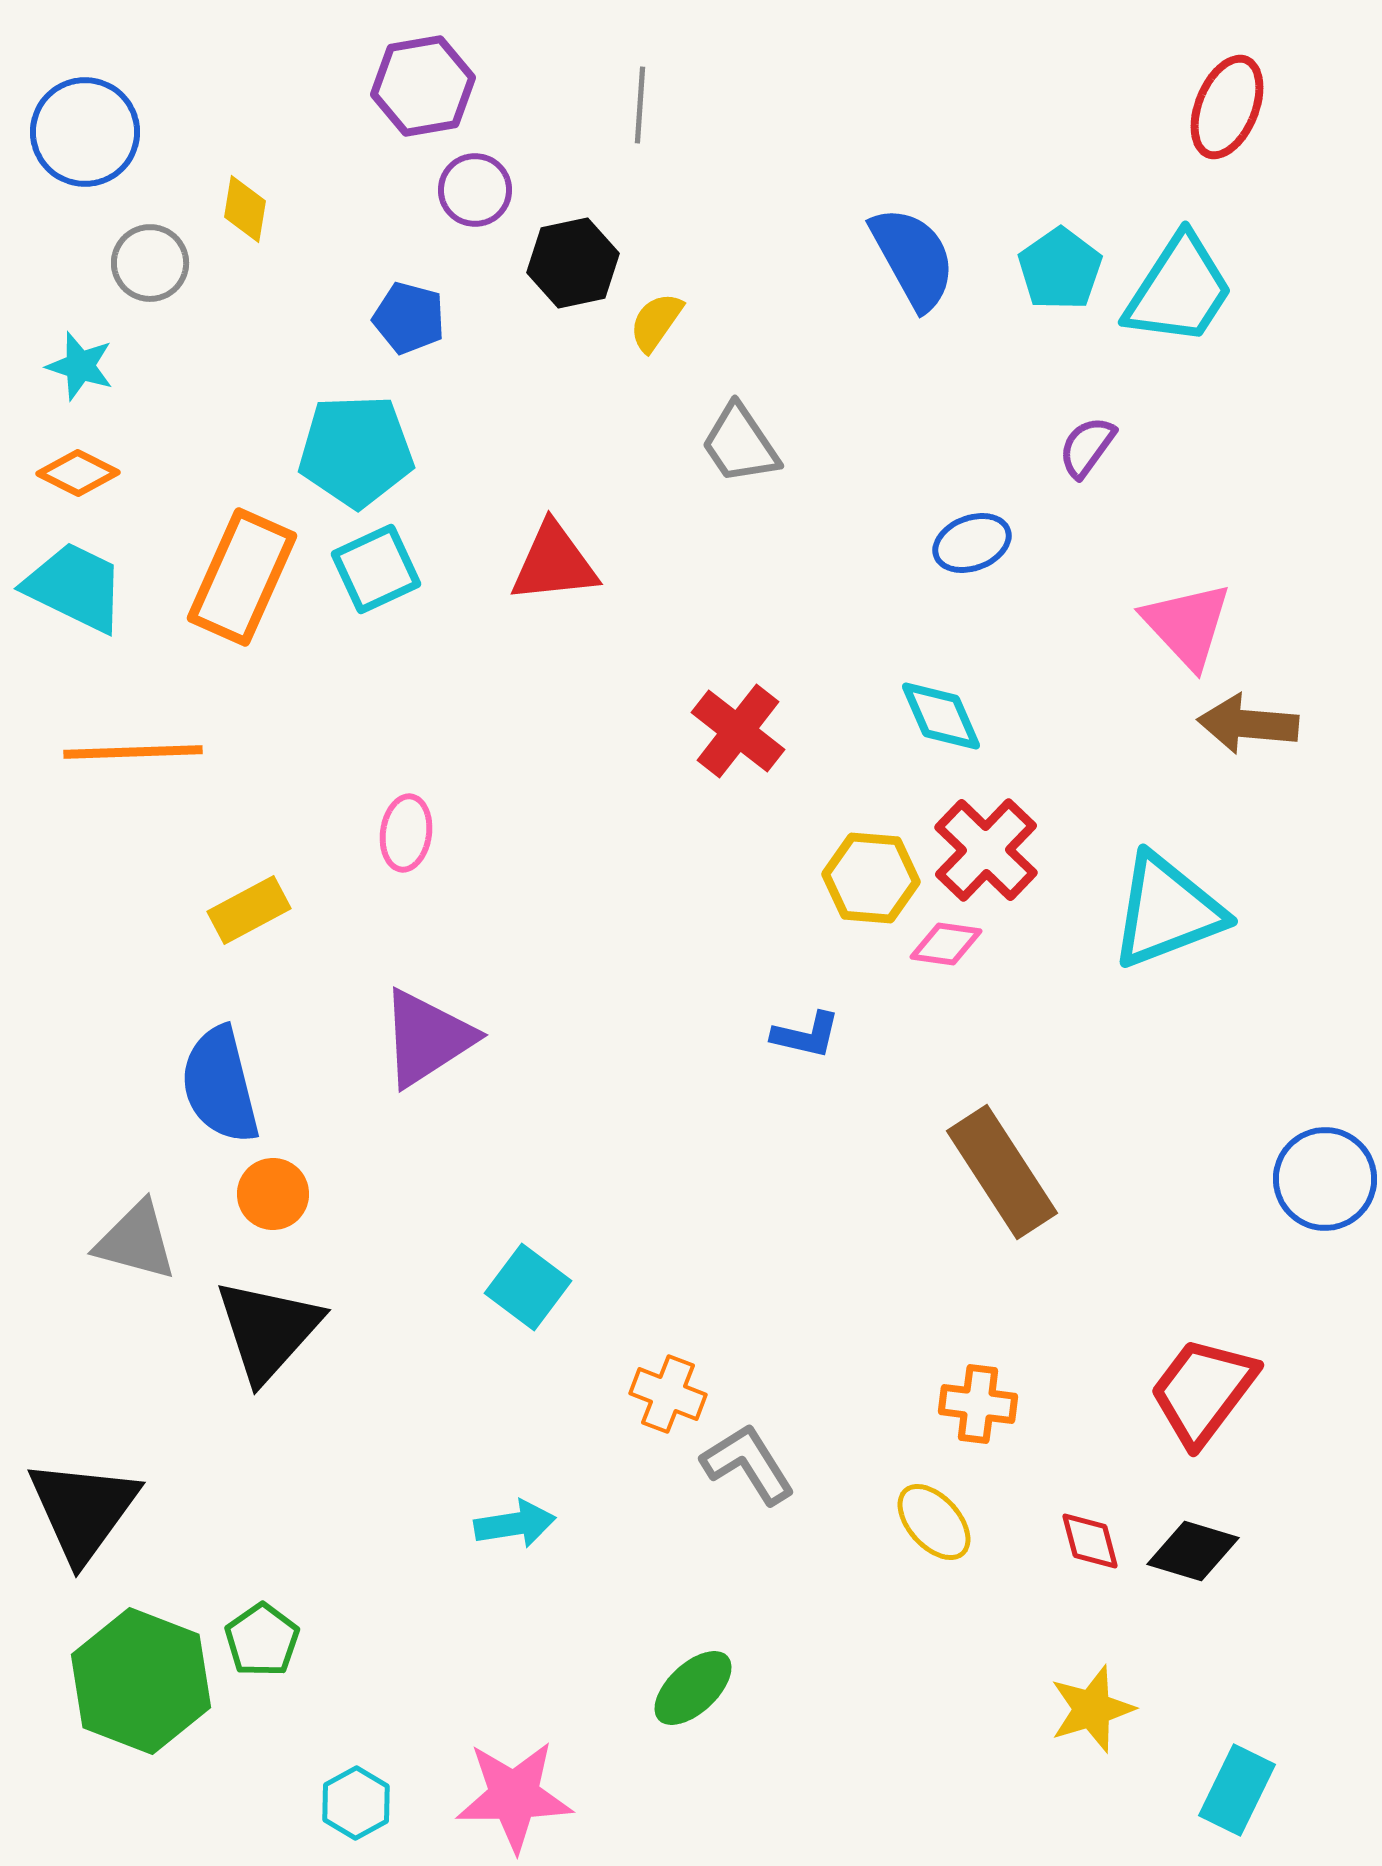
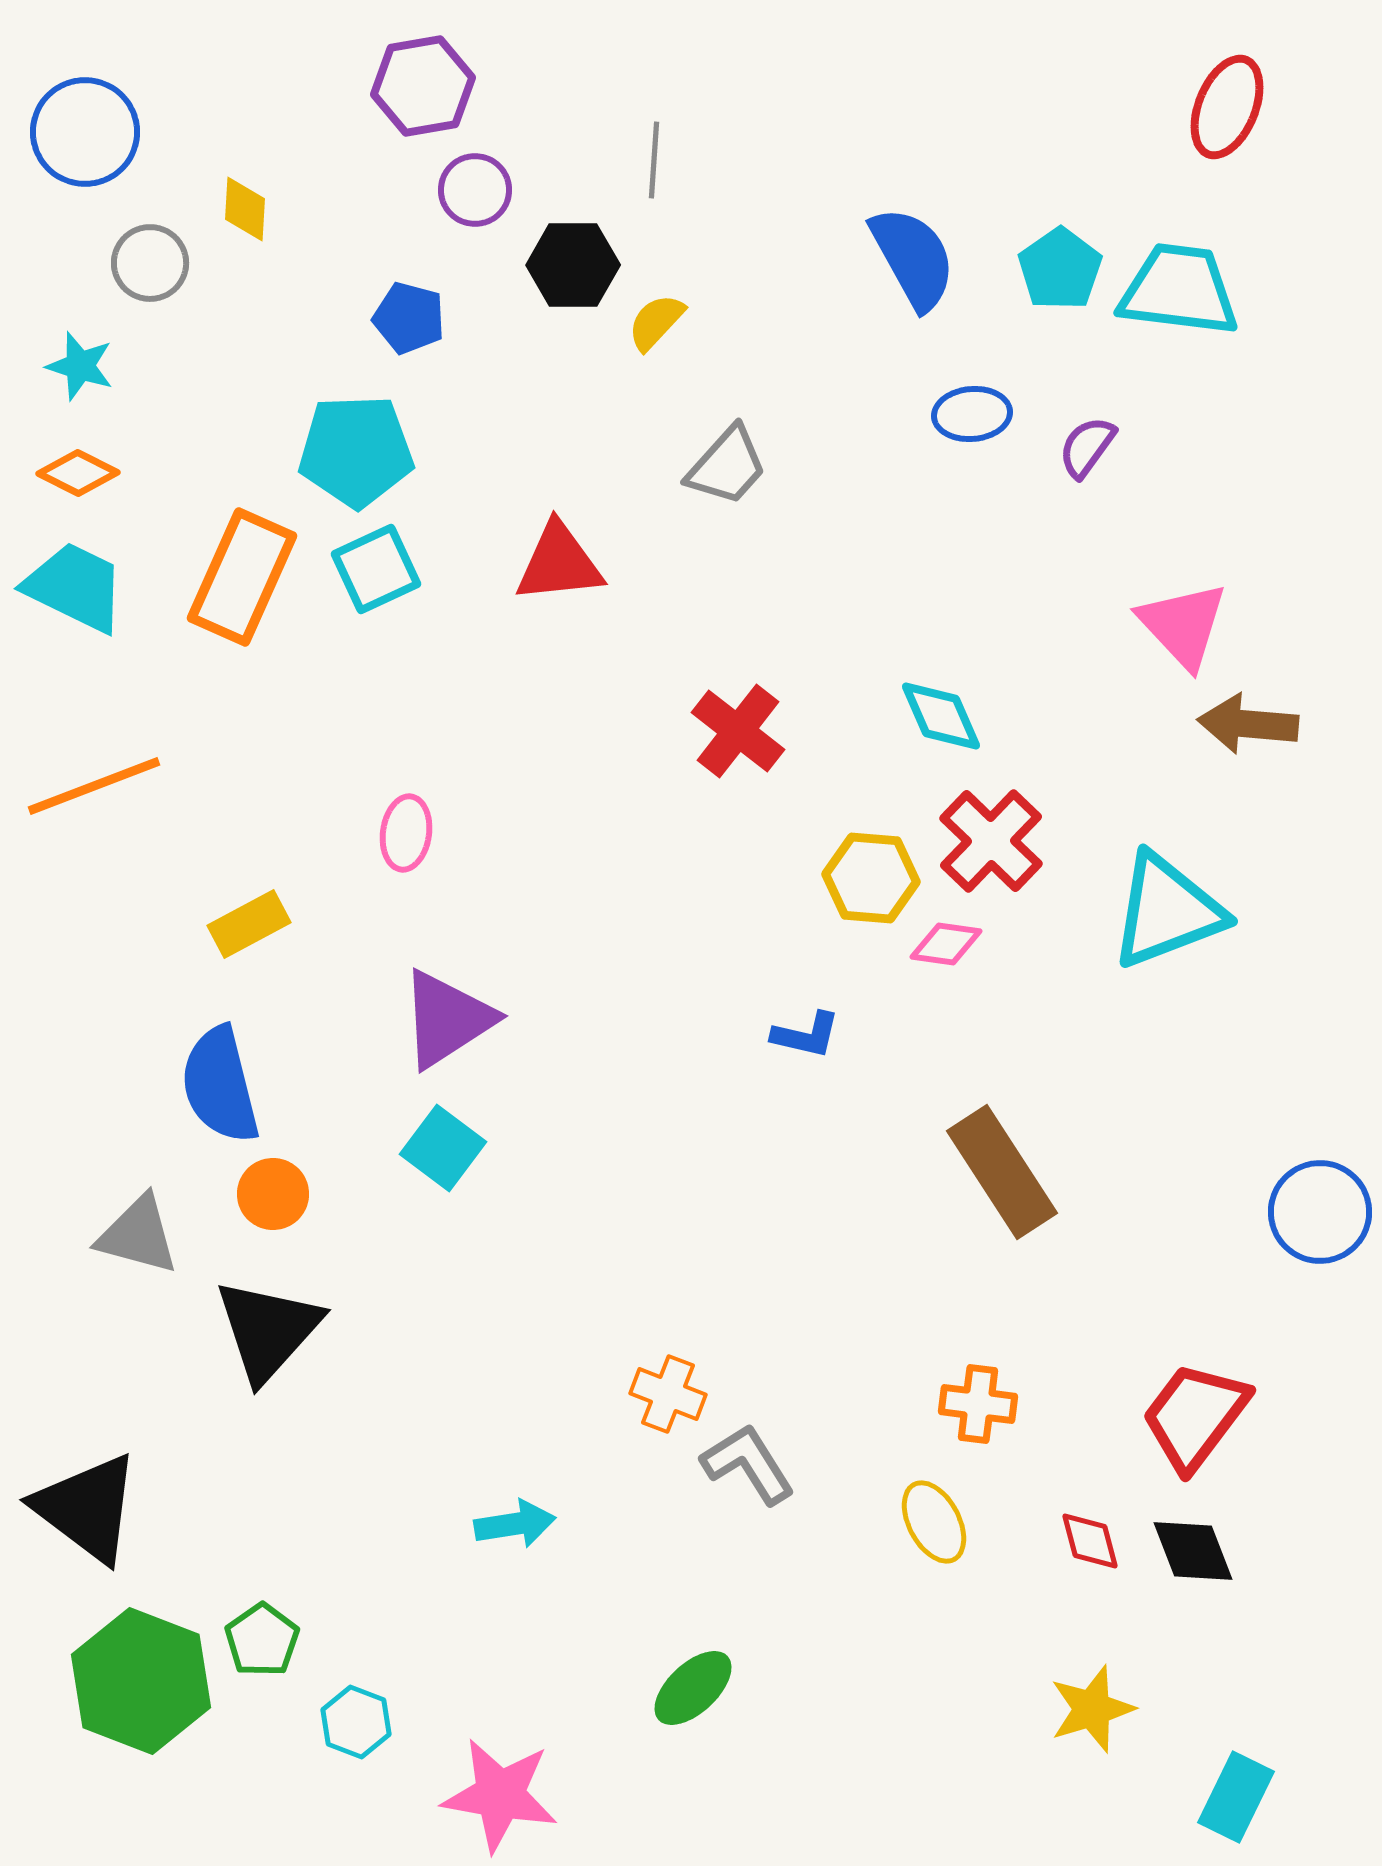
gray line at (640, 105): moved 14 px right, 55 px down
yellow diamond at (245, 209): rotated 6 degrees counterclockwise
black hexagon at (573, 263): moved 2 px down; rotated 12 degrees clockwise
cyan trapezoid at (1179, 290): rotated 116 degrees counterclockwise
yellow semicircle at (656, 322): rotated 8 degrees clockwise
gray trapezoid at (740, 444): moved 13 px left, 22 px down; rotated 104 degrees counterclockwise
blue ellipse at (972, 543): moved 129 px up; rotated 16 degrees clockwise
red triangle at (554, 563): moved 5 px right
pink triangle at (1187, 625): moved 4 px left
orange line at (133, 752): moved 39 px left, 34 px down; rotated 19 degrees counterclockwise
red cross at (986, 850): moved 5 px right, 9 px up
yellow rectangle at (249, 910): moved 14 px down
purple triangle at (427, 1038): moved 20 px right, 19 px up
blue circle at (1325, 1179): moved 5 px left, 33 px down
gray triangle at (136, 1241): moved 2 px right, 6 px up
cyan square at (528, 1287): moved 85 px left, 139 px up
red trapezoid at (1203, 1391): moved 8 px left, 25 px down
black triangle at (83, 1510): moved 4 px right, 2 px up; rotated 29 degrees counterclockwise
yellow ellipse at (934, 1522): rotated 14 degrees clockwise
black diamond at (1193, 1551): rotated 52 degrees clockwise
cyan rectangle at (1237, 1790): moved 1 px left, 7 px down
pink star at (514, 1796): moved 14 px left, 1 px up; rotated 11 degrees clockwise
cyan hexagon at (356, 1803): moved 81 px up; rotated 10 degrees counterclockwise
